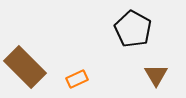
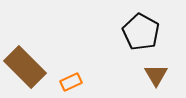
black pentagon: moved 8 px right, 3 px down
orange rectangle: moved 6 px left, 3 px down
